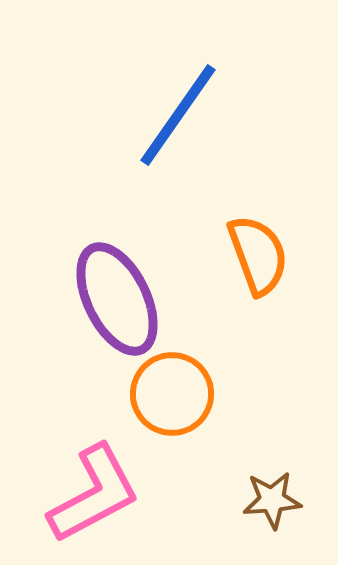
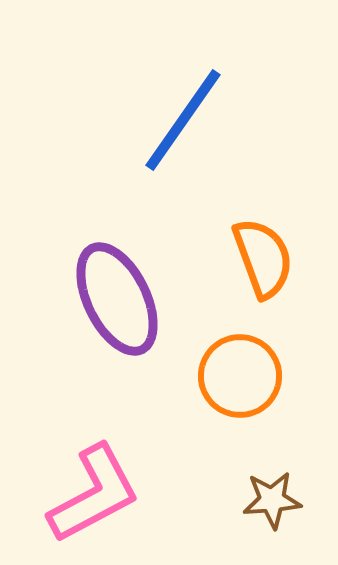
blue line: moved 5 px right, 5 px down
orange semicircle: moved 5 px right, 3 px down
orange circle: moved 68 px right, 18 px up
